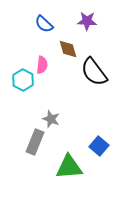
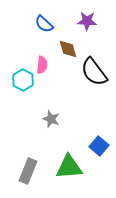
gray rectangle: moved 7 px left, 29 px down
